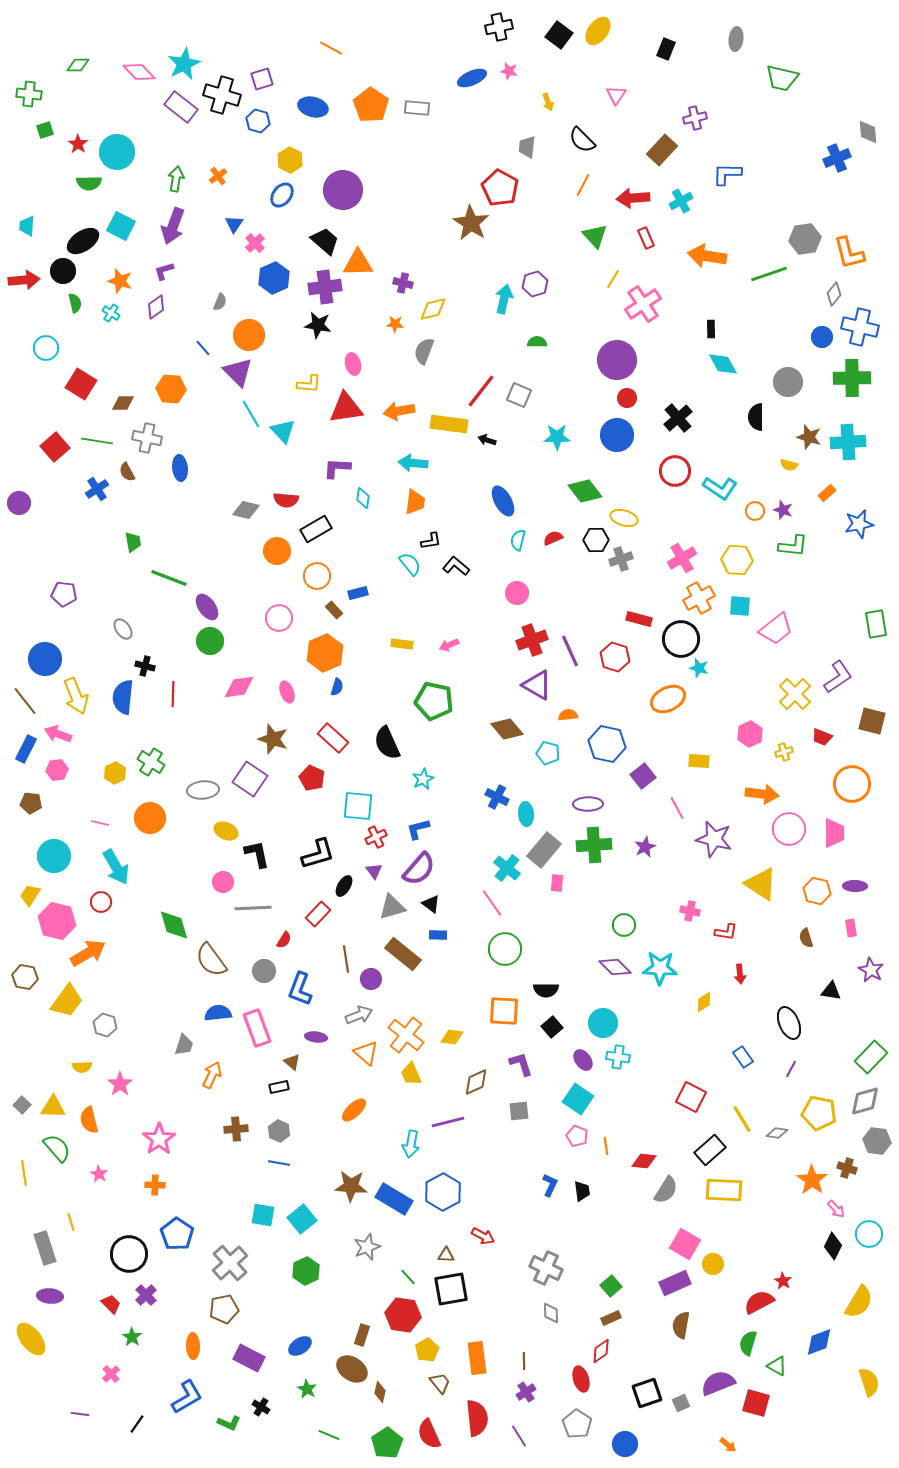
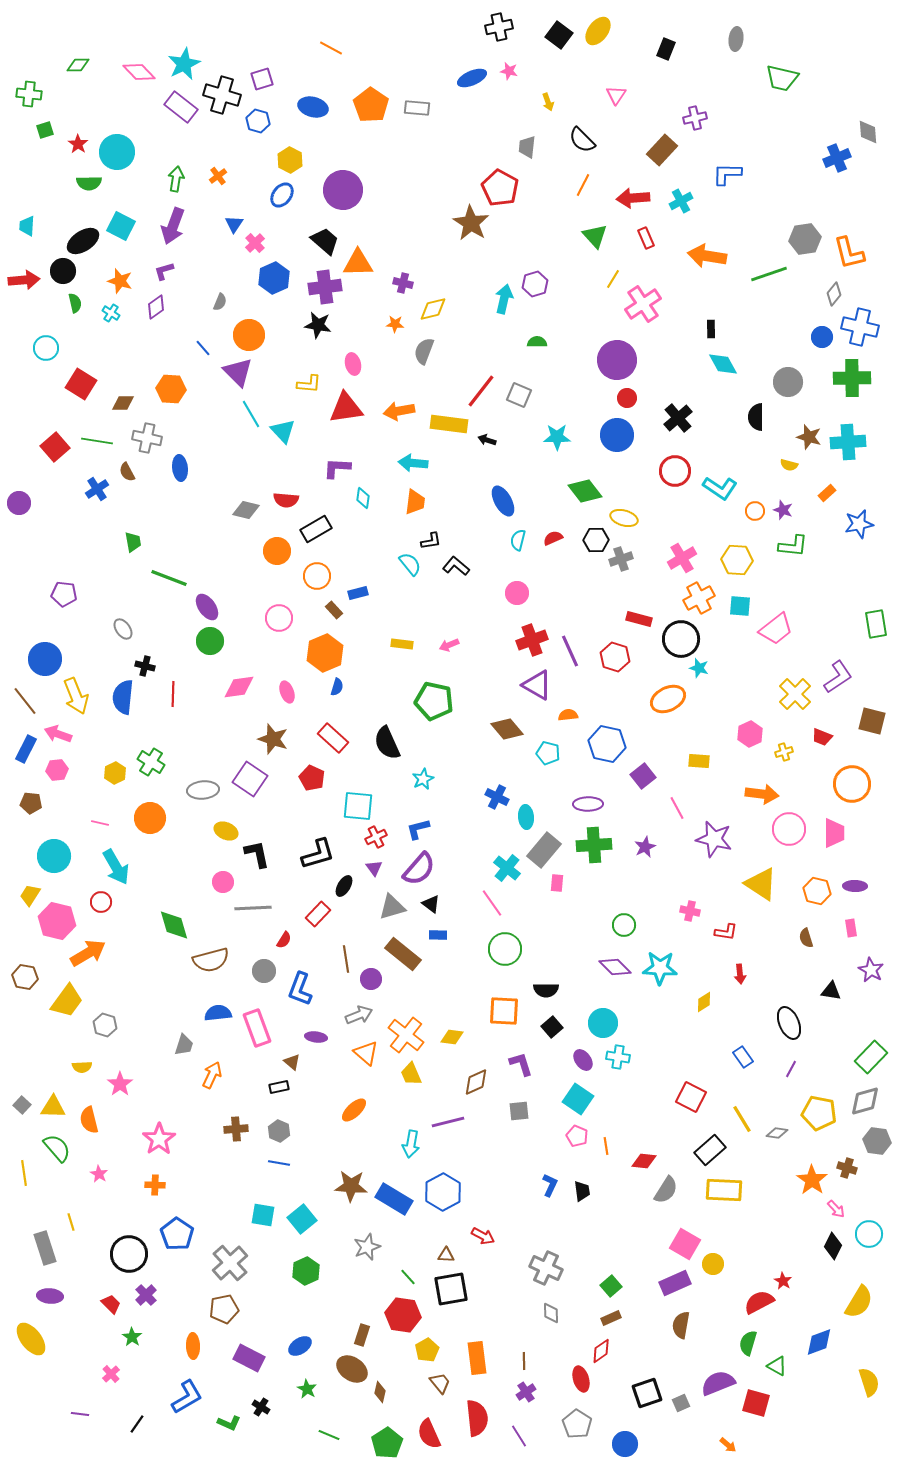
cyan ellipse at (526, 814): moved 3 px down
purple triangle at (374, 871): moved 3 px up
brown semicircle at (211, 960): rotated 69 degrees counterclockwise
